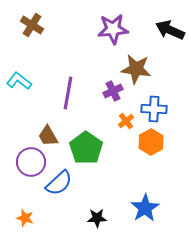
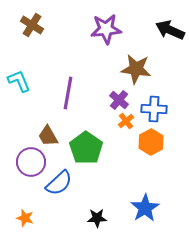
purple star: moved 7 px left
cyan L-shape: rotated 30 degrees clockwise
purple cross: moved 6 px right, 9 px down; rotated 24 degrees counterclockwise
